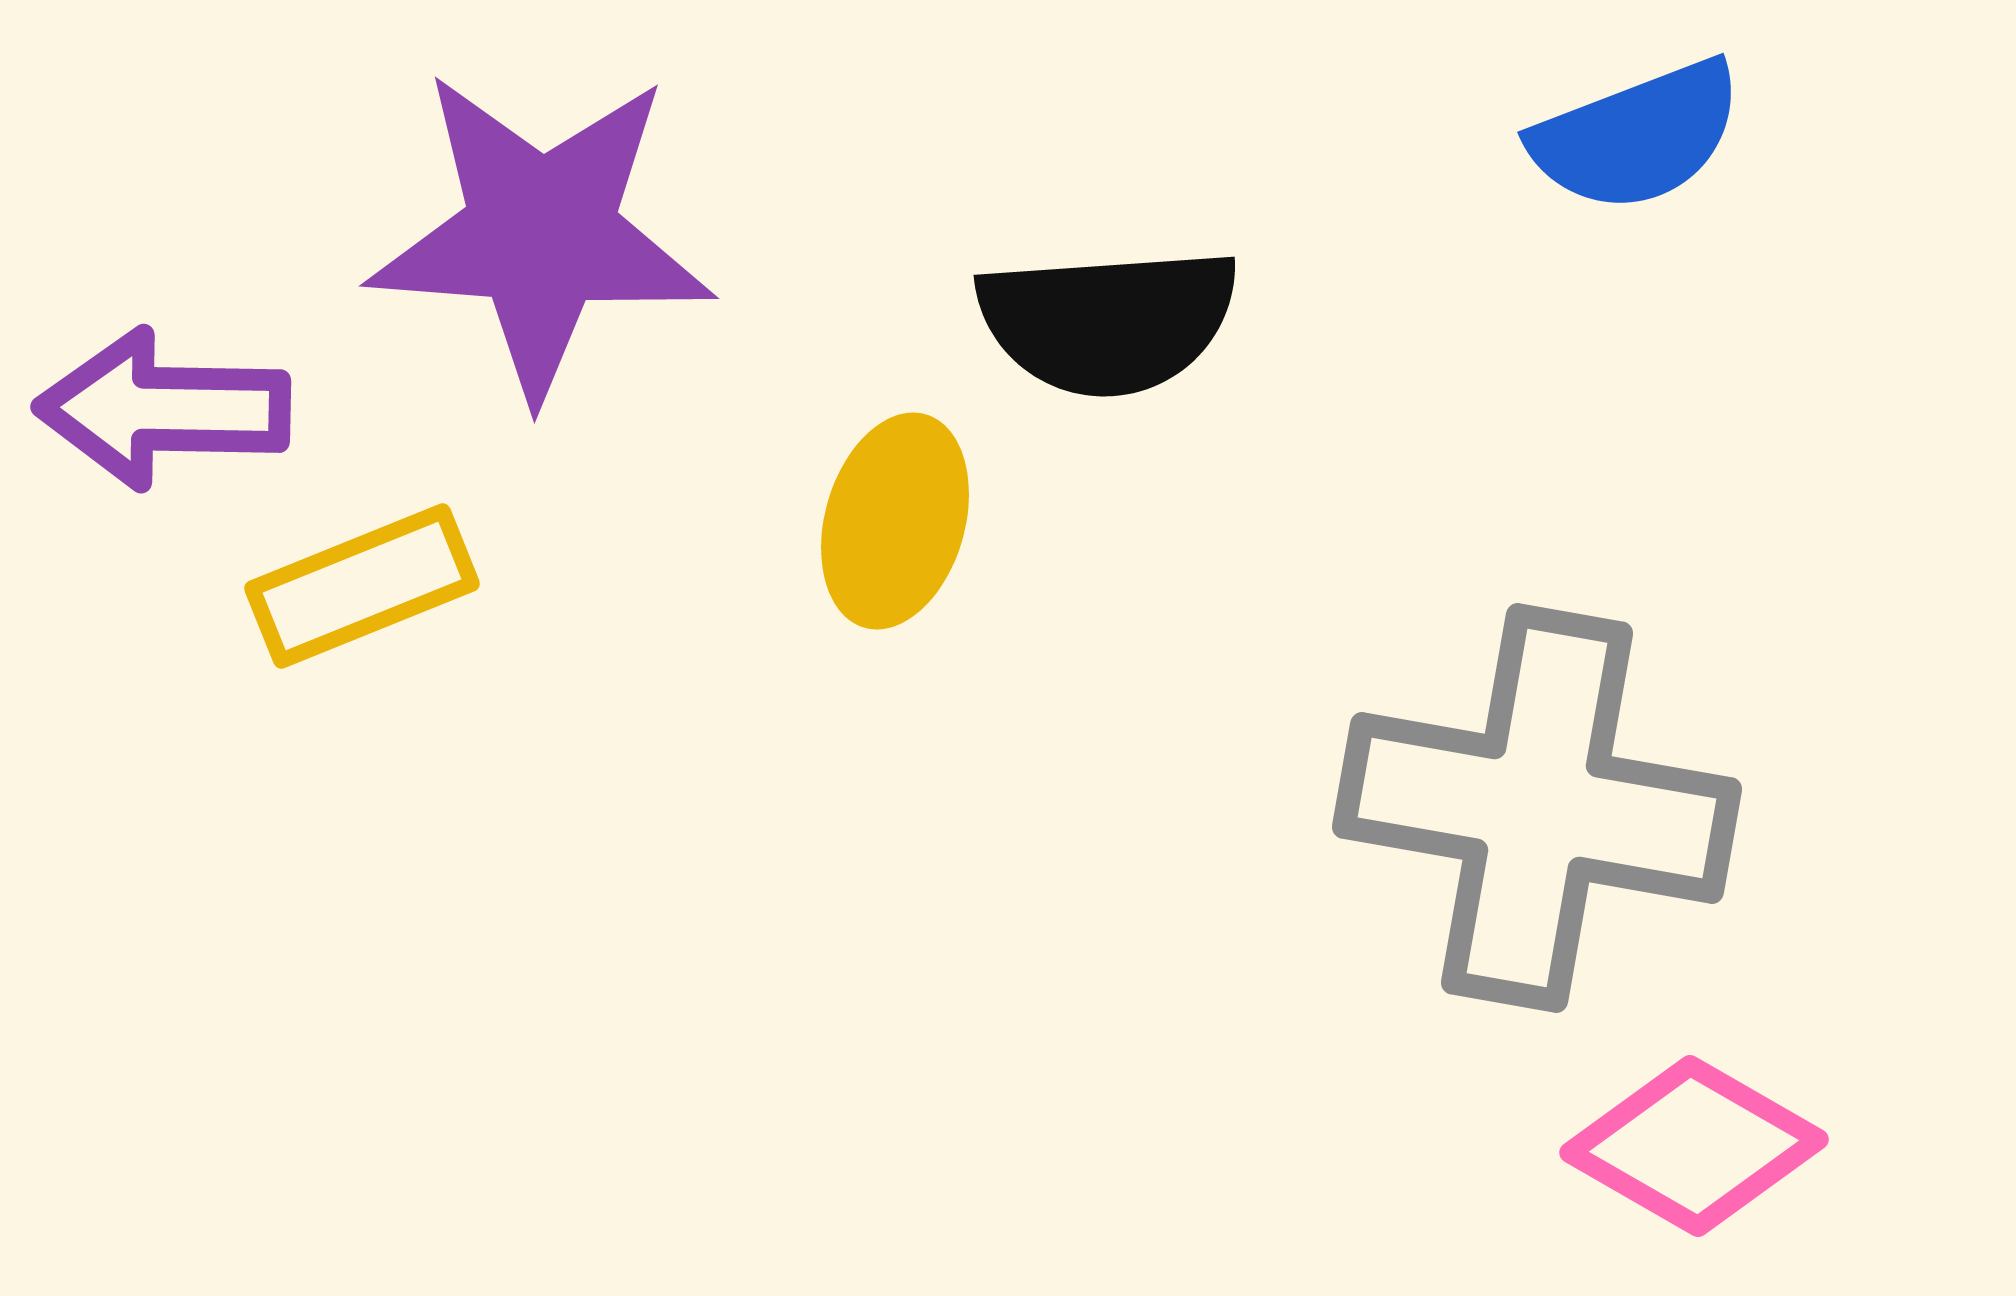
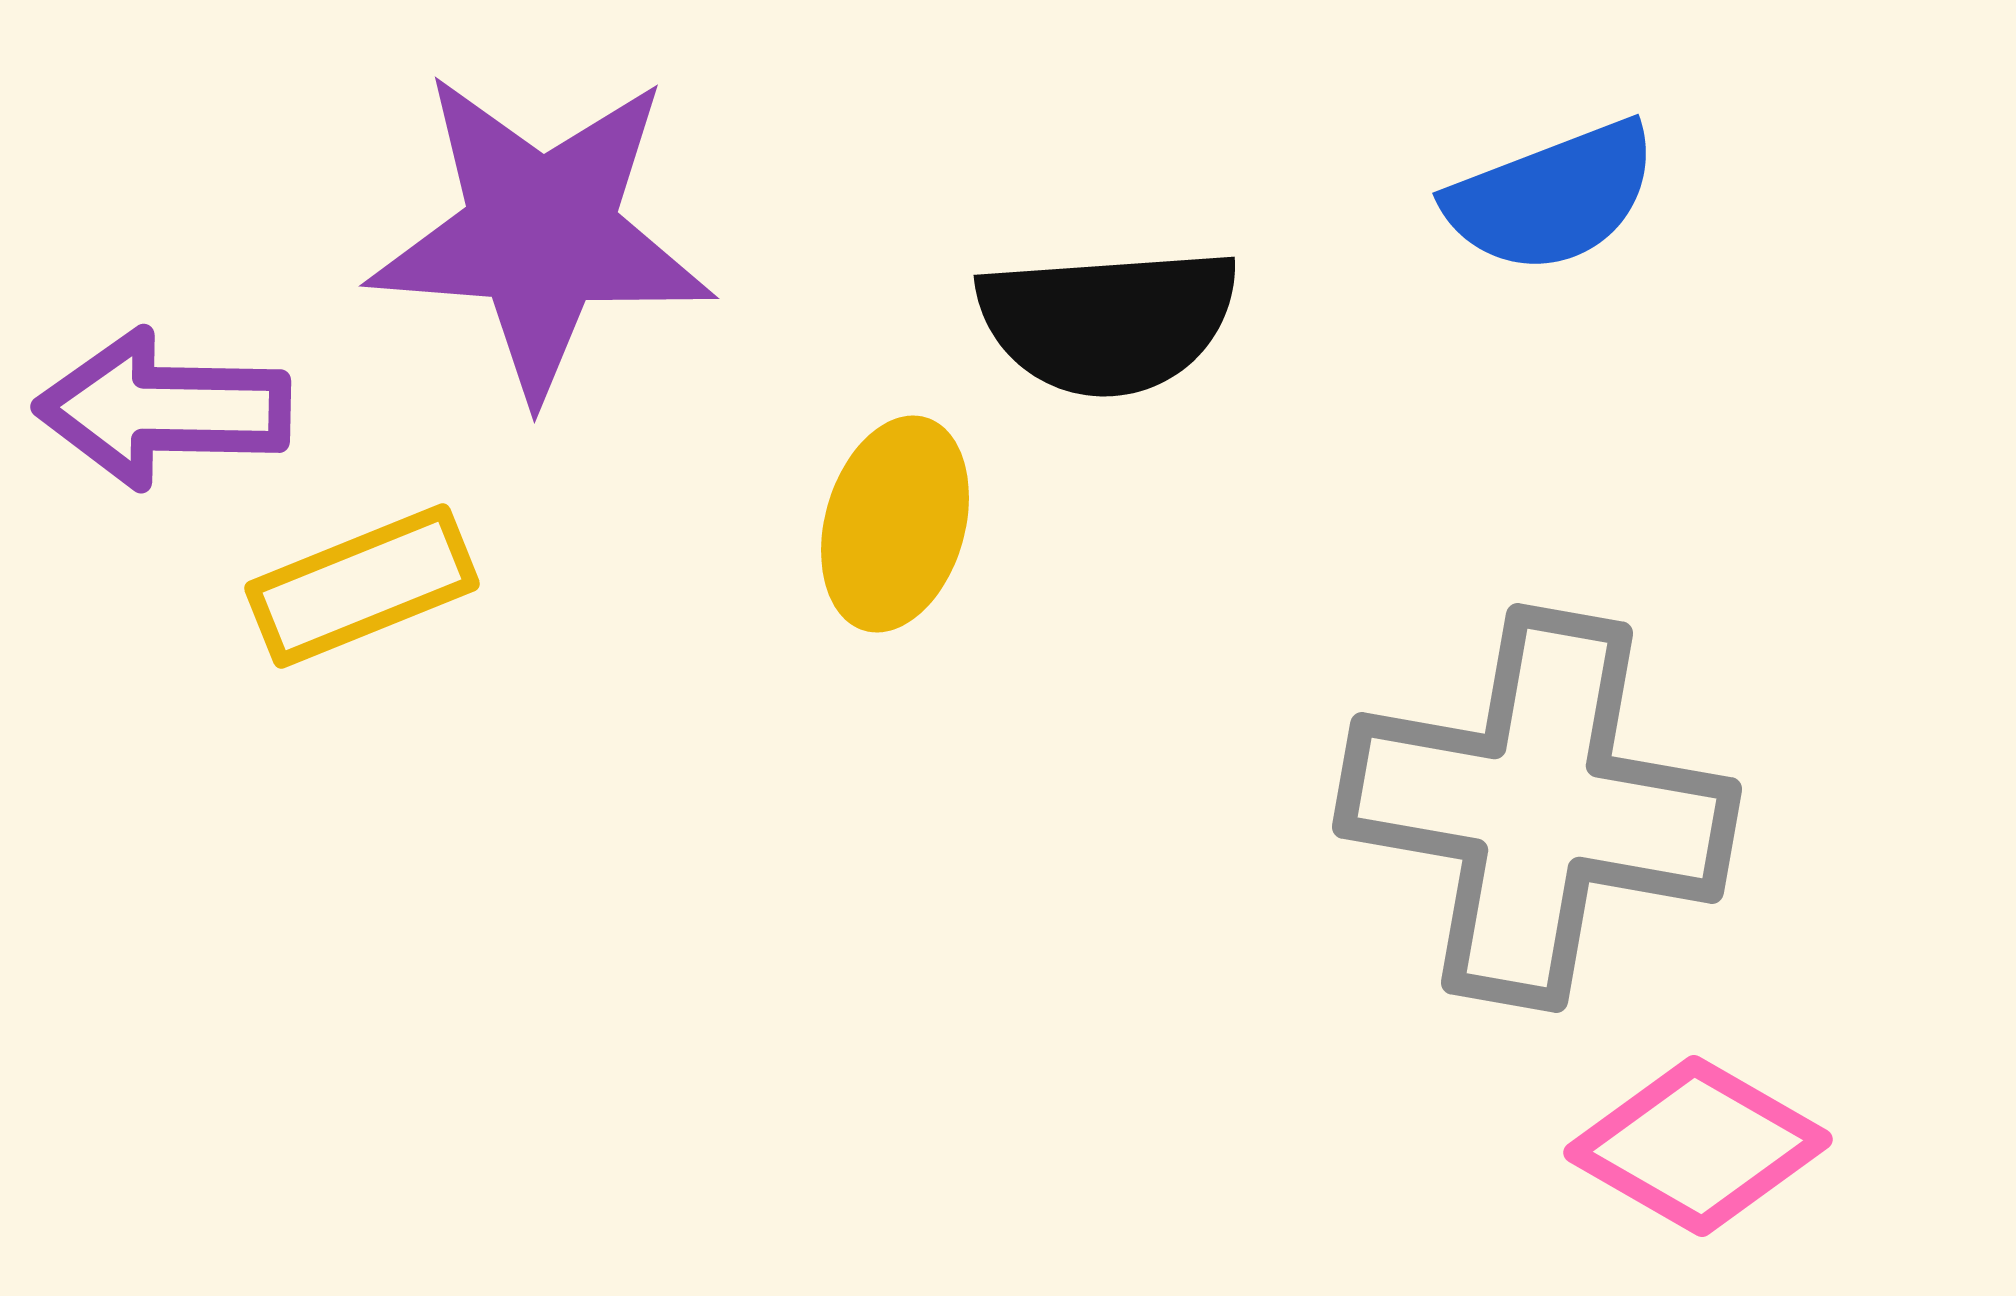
blue semicircle: moved 85 px left, 61 px down
yellow ellipse: moved 3 px down
pink diamond: moved 4 px right
